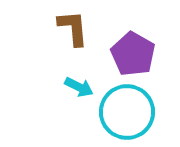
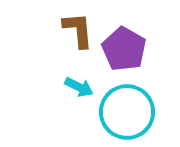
brown L-shape: moved 5 px right, 2 px down
purple pentagon: moved 9 px left, 5 px up
